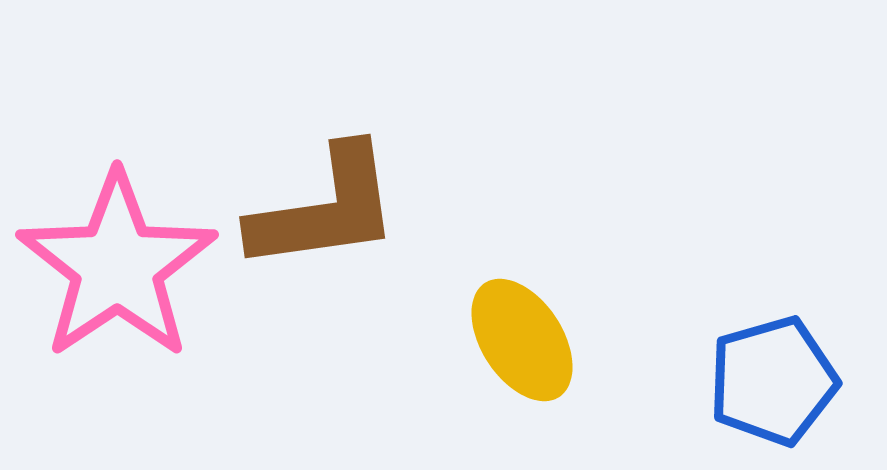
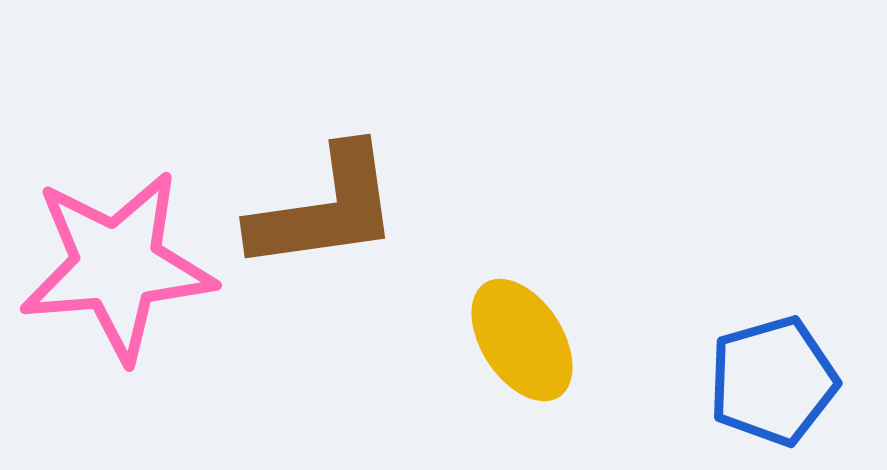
pink star: rotated 29 degrees clockwise
